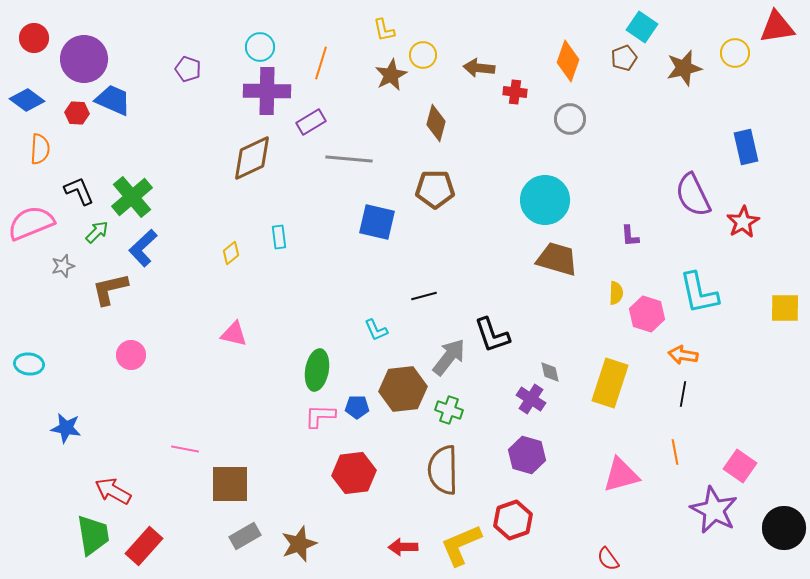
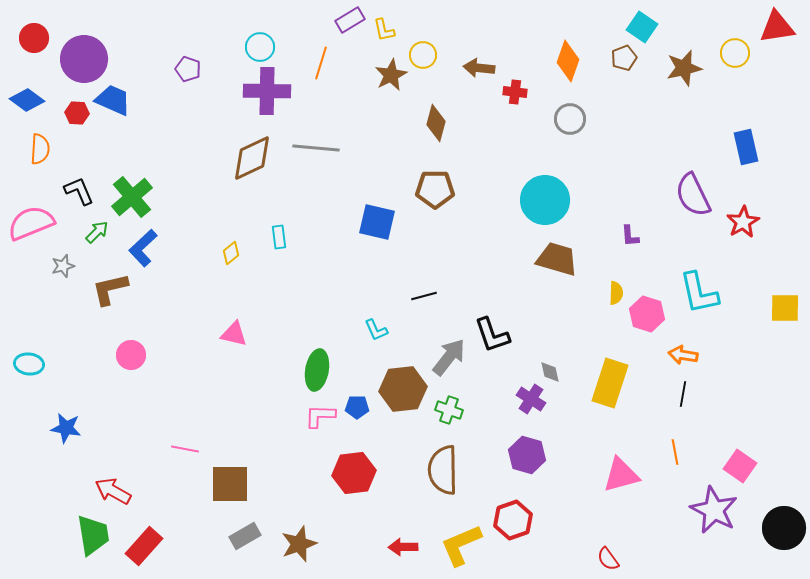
purple rectangle at (311, 122): moved 39 px right, 102 px up
gray line at (349, 159): moved 33 px left, 11 px up
